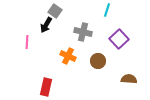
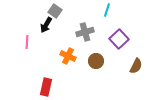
gray cross: moved 2 px right; rotated 30 degrees counterclockwise
brown circle: moved 2 px left
brown semicircle: moved 7 px right, 13 px up; rotated 112 degrees clockwise
